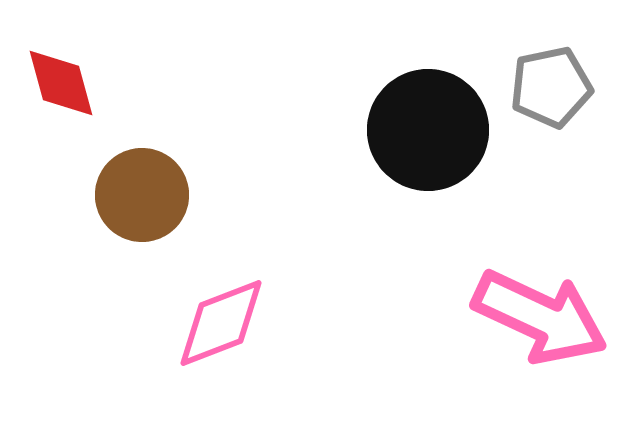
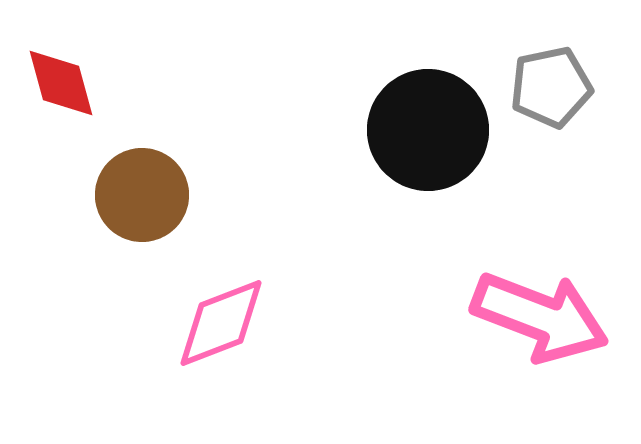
pink arrow: rotated 4 degrees counterclockwise
